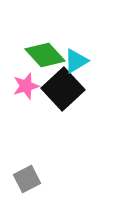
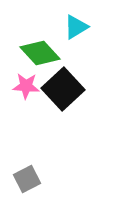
green diamond: moved 5 px left, 2 px up
cyan triangle: moved 34 px up
pink star: rotated 20 degrees clockwise
